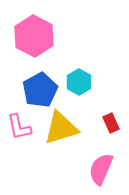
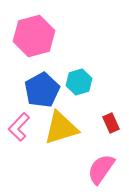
pink hexagon: rotated 18 degrees clockwise
cyan hexagon: rotated 15 degrees clockwise
blue pentagon: moved 2 px right
pink L-shape: rotated 56 degrees clockwise
pink semicircle: rotated 12 degrees clockwise
